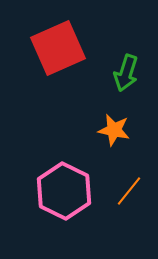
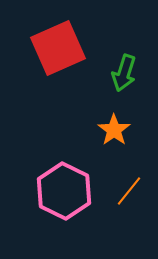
green arrow: moved 2 px left
orange star: rotated 24 degrees clockwise
